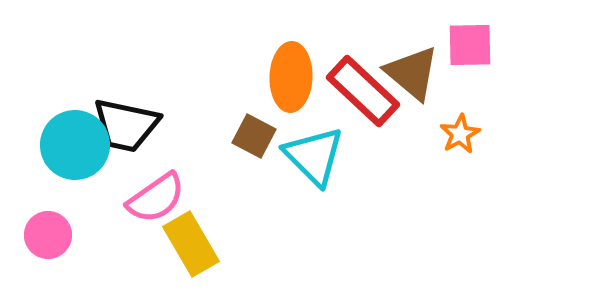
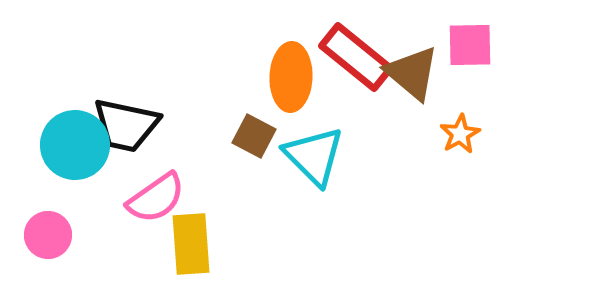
red rectangle: moved 7 px left, 34 px up; rotated 4 degrees counterclockwise
yellow rectangle: rotated 26 degrees clockwise
